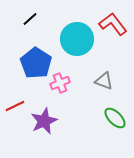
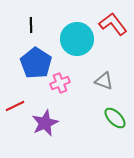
black line: moved 1 px right, 6 px down; rotated 49 degrees counterclockwise
purple star: moved 1 px right, 2 px down
